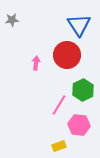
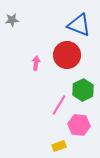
blue triangle: rotated 35 degrees counterclockwise
